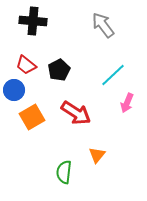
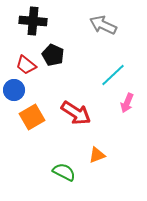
gray arrow: rotated 28 degrees counterclockwise
black pentagon: moved 6 px left, 15 px up; rotated 20 degrees counterclockwise
orange triangle: rotated 30 degrees clockwise
green semicircle: rotated 110 degrees clockwise
